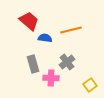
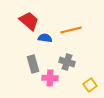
gray cross: rotated 35 degrees counterclockwise
pink cross: moved 1 px left
